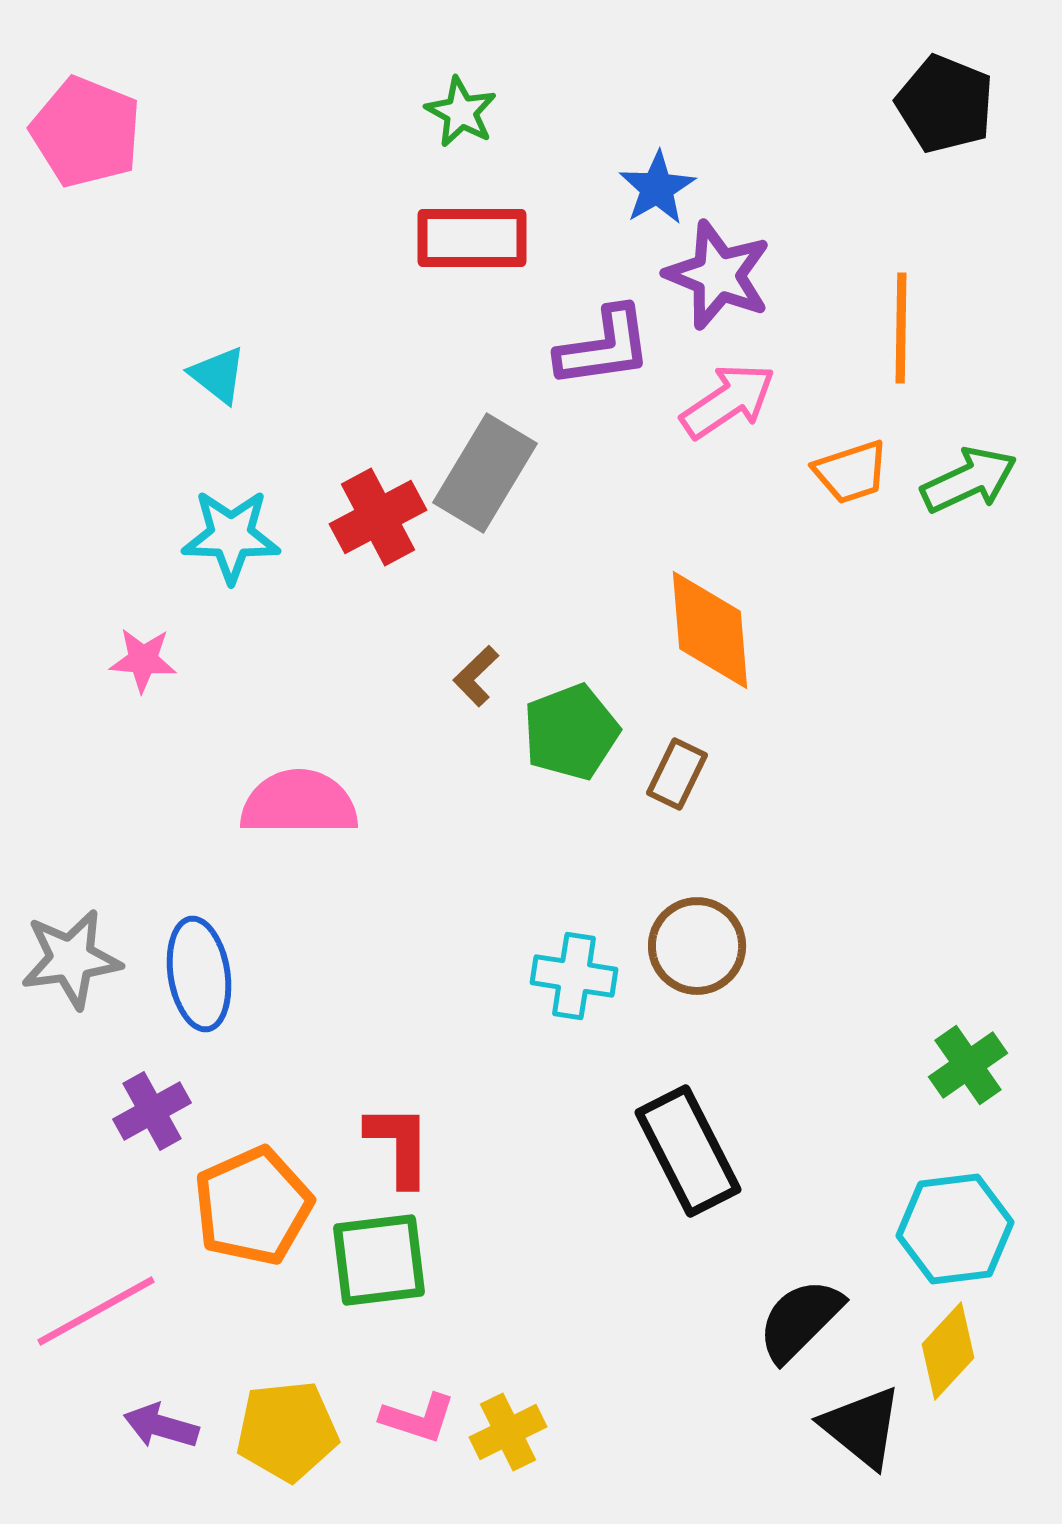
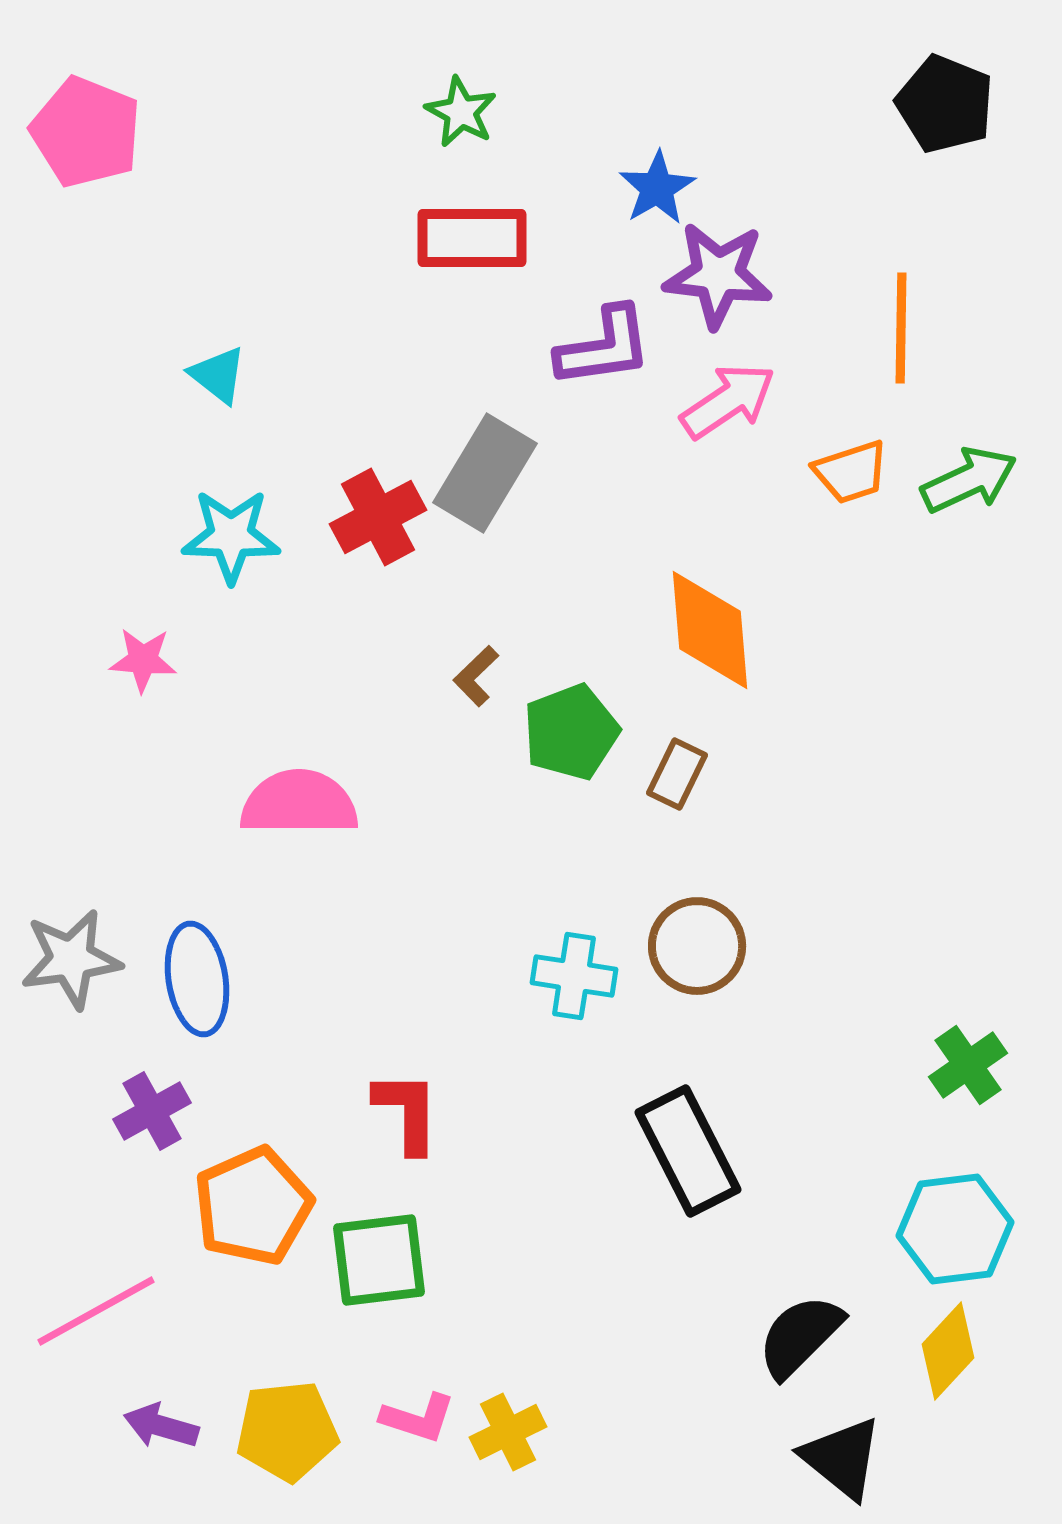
purple star: rotated 15 degrees counterclockwise
blue ellipse: moved 2 px left, 5 px down
red L-shape: moved 8 px right, 33 px up
black semicircle: moved 16 px down
black triangle: moved 20 px left, 31 px down
